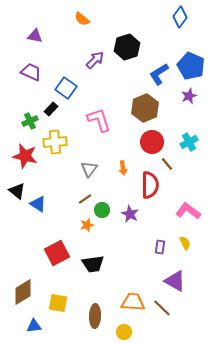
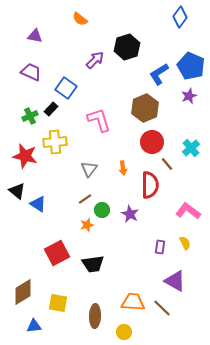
orange semicircle at (82, 19): moved 2 px left
green cross at (30, 121): moved 5 px up
cyan cross at (189, 142): moved 2 px right, 6 px down; rotated 12 degrees counterclockwise
